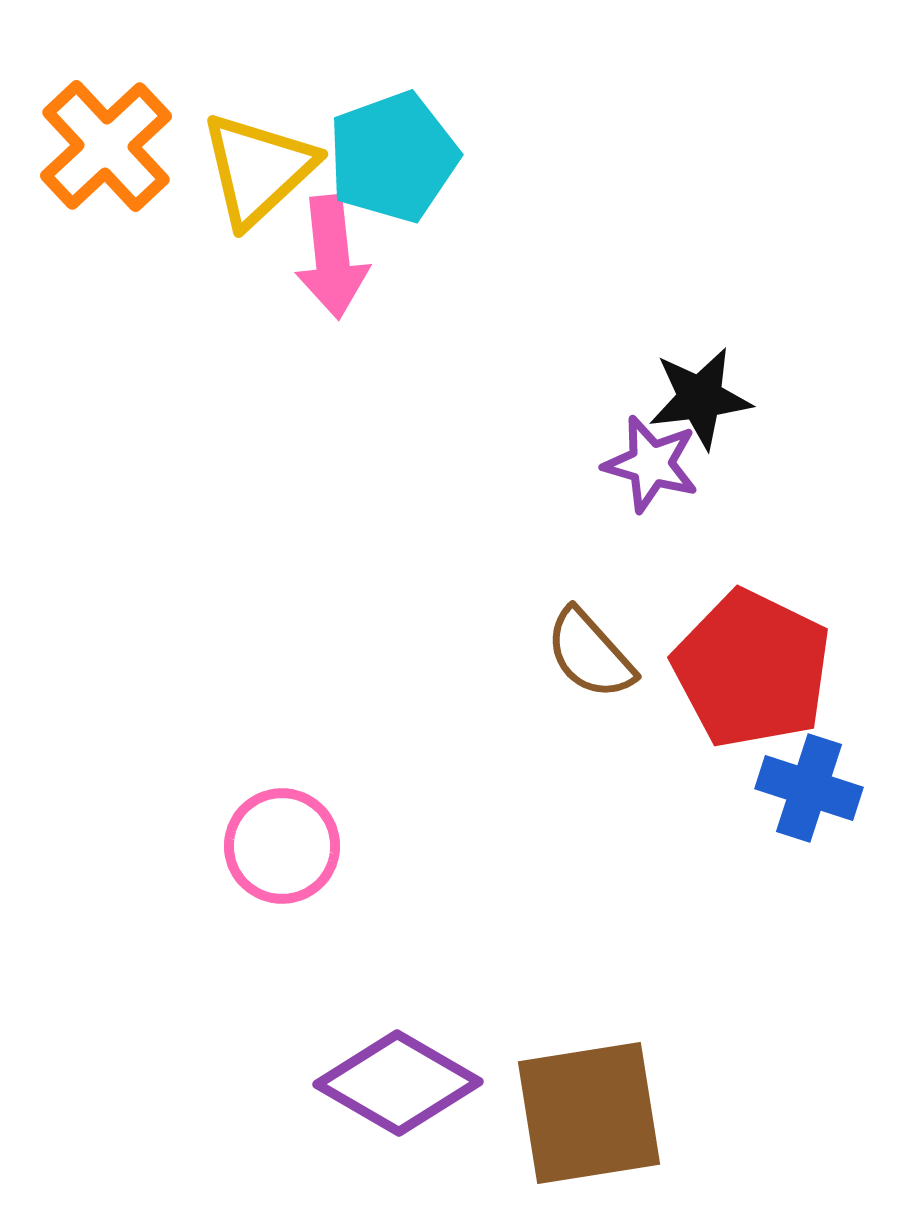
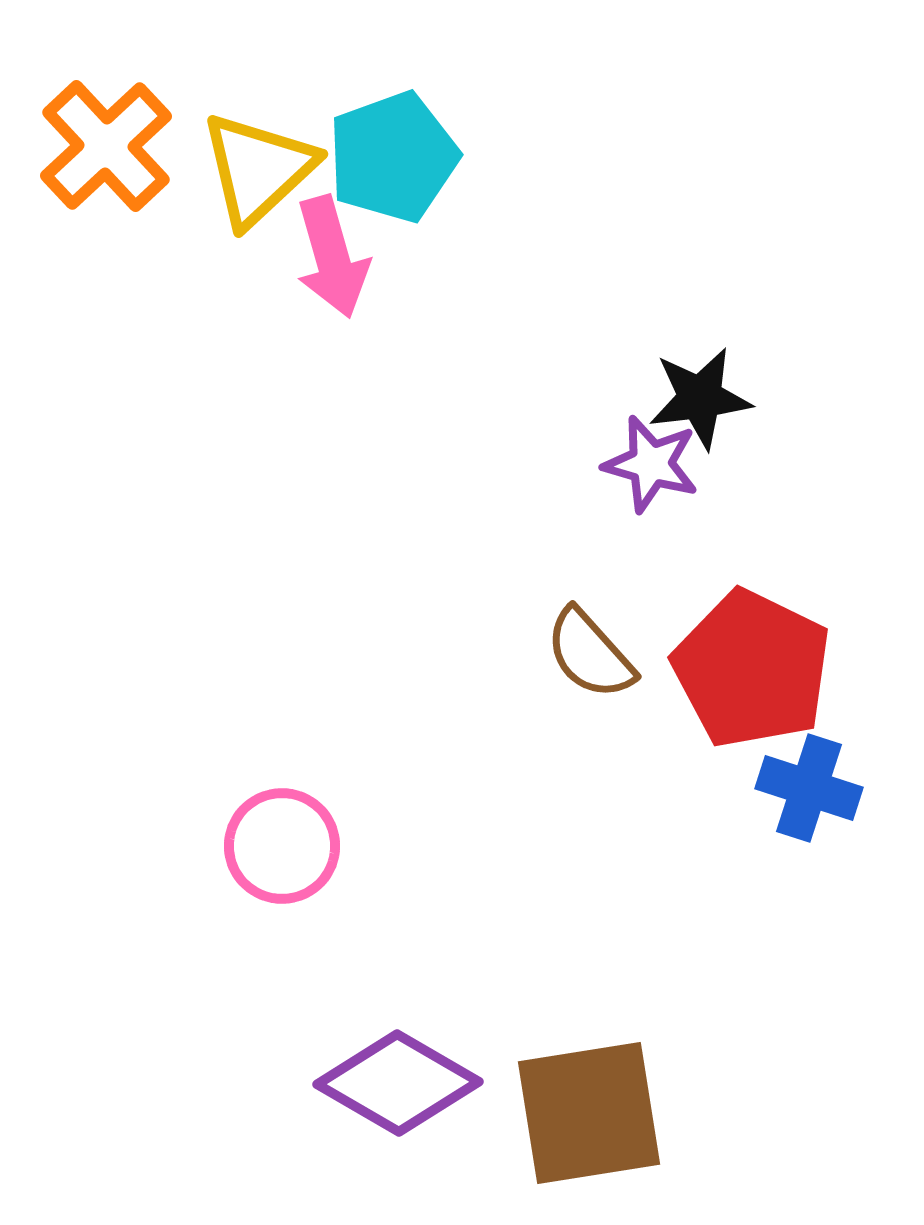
pink arrow: rotated 10 degrees counterclockwise
